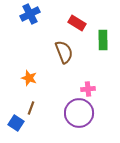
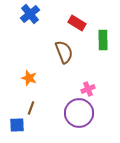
blue cross: rotated 12 degrees counterclockwise
pink cross: rotated 16 degrees counterclockwise
blue square: moved 1 px right, 2 px down; rotated 35 degrees counterclockwise
